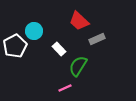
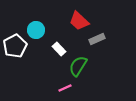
cyan circle: moved 2 px right, 1 px up
